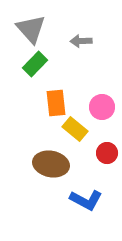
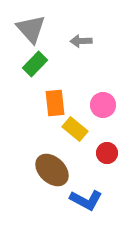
orange rectangle: moved 1 px left
pink circle: moved 1 px right, 2 px up
brown ellipse: moved 1 px right, 6 px down; rotated 32 degrees clockwise
